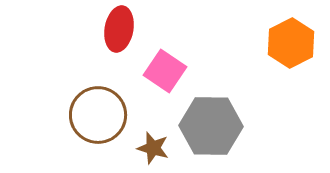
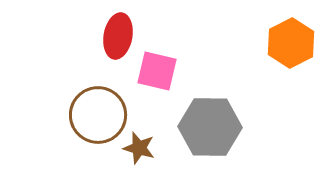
red ellipse: moved 1 px left, 7 px down
pink square: moved 8 px left; rotated 21 degrees counterclockwise
gray hexagon: moved 1 px left, 1 px down
brown star: moved 14 px left
